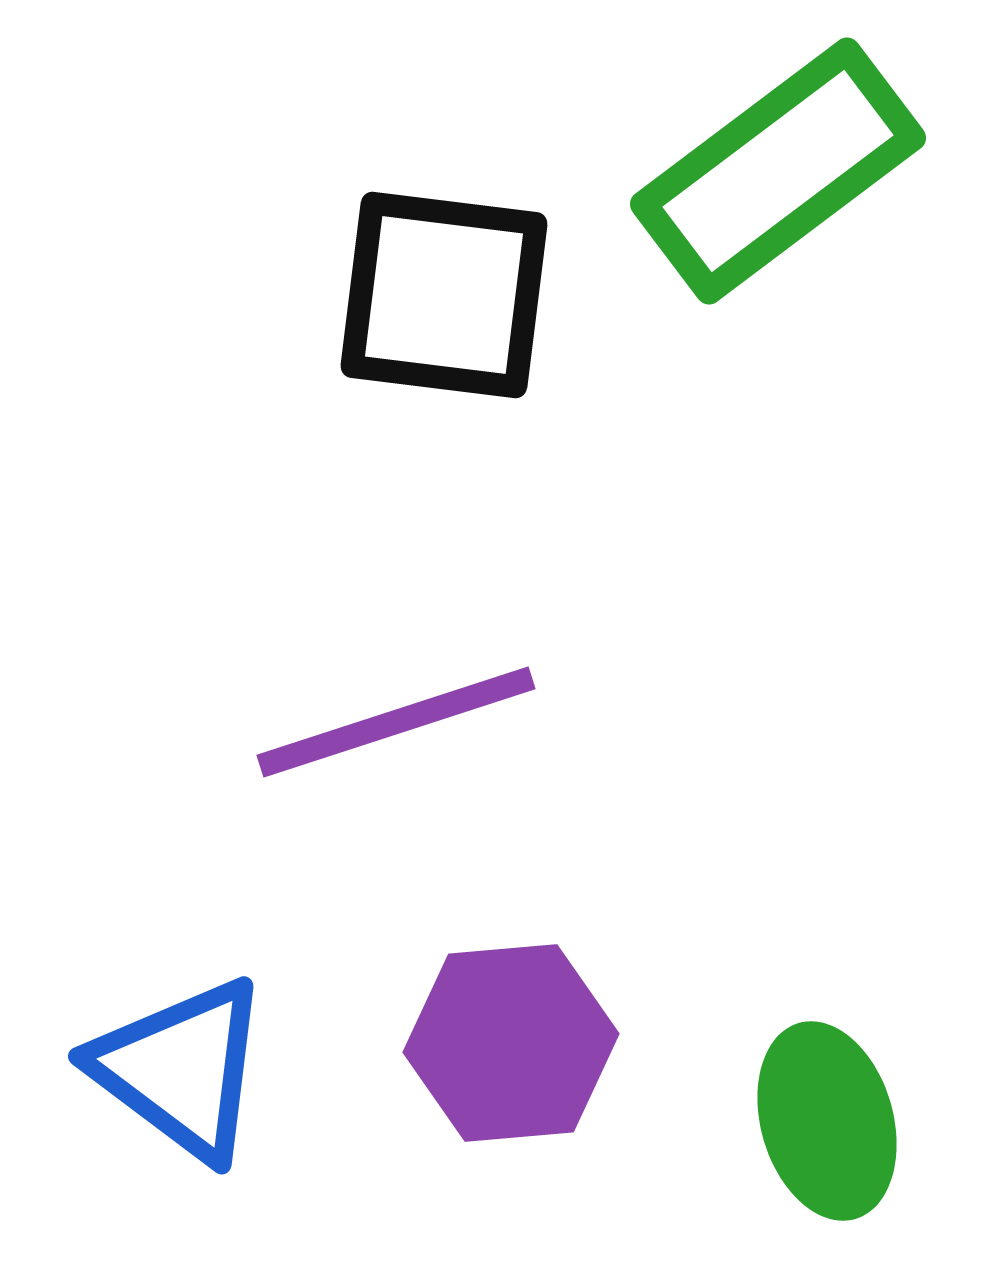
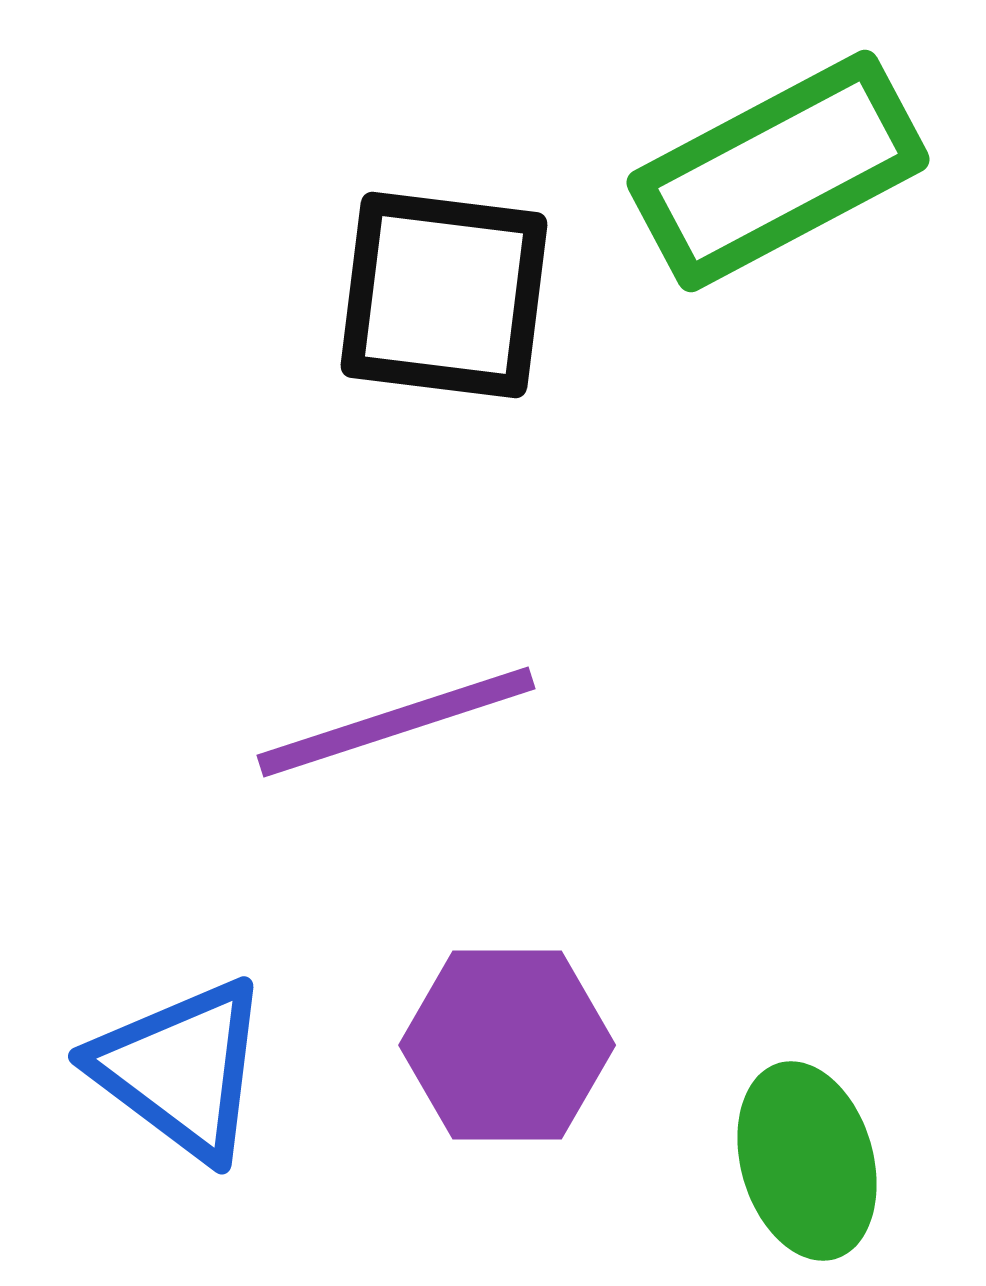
green rectangle: rotated 9 degrees clockwise
purple hexagon: moved 4 px left, 2 px down; rotated 5 degrees clockwise
green ellipse: moved 20 px left, 40 px down
